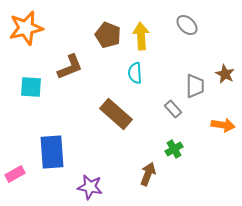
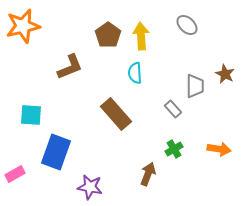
orange star: moved 3 px left, 2 px up
brown pentagon: rotated 15 degrees clockwise
cyan square: moved 28 px down
brown rectangle: rotated 8 degrees clockwise
orange arrow: moved 4 px left, 24 px down
blue rectangle: moved 4 px right; rotated 24 degrees clockwise
